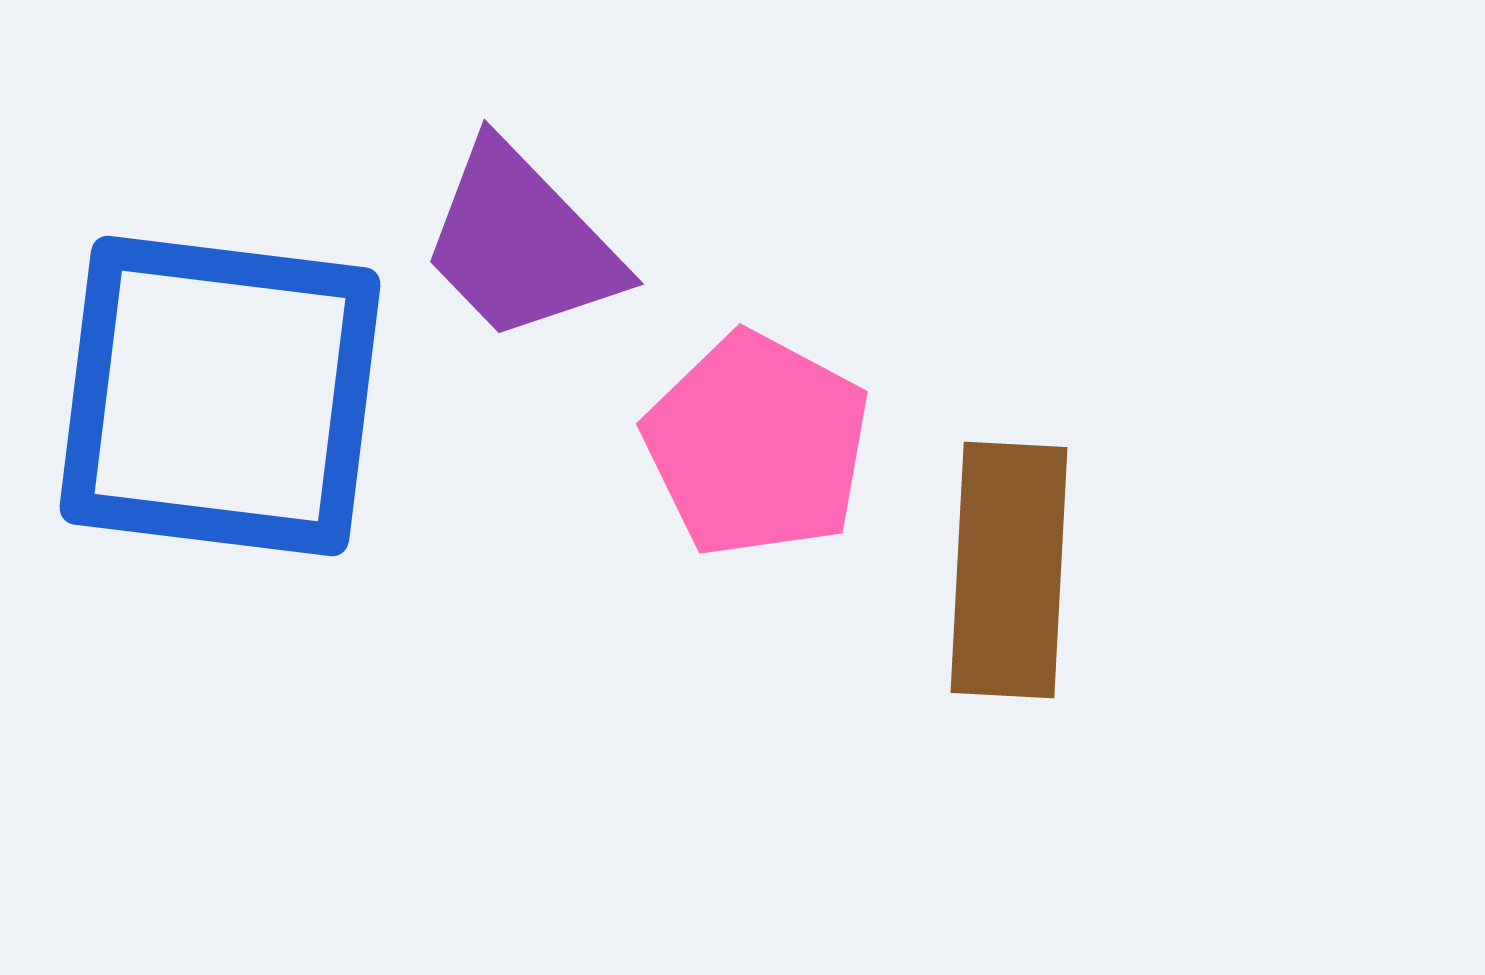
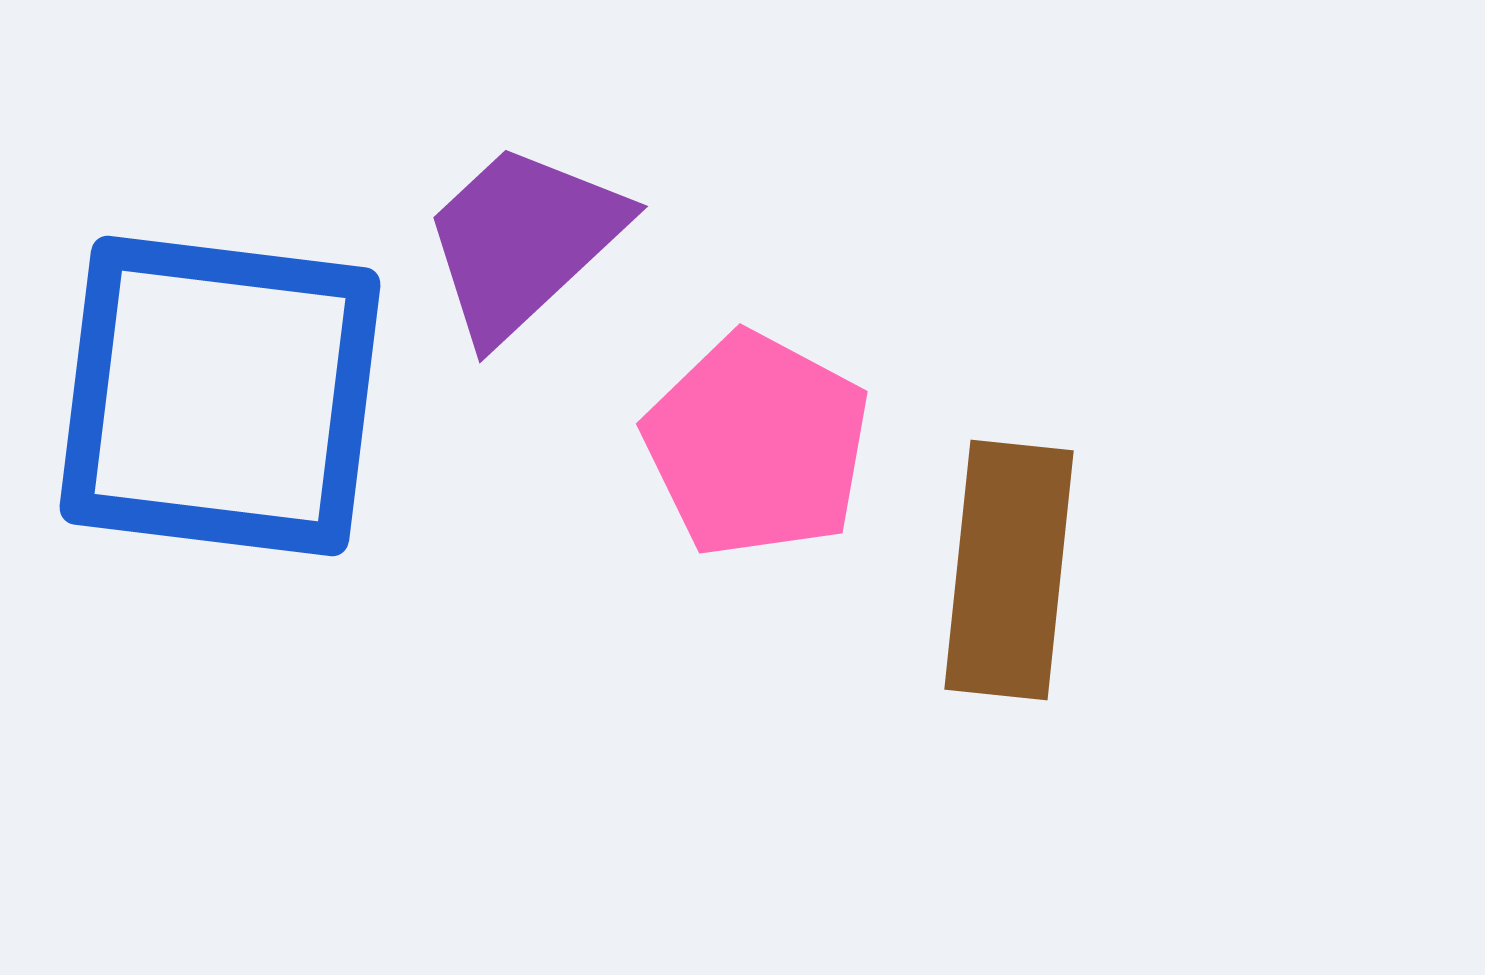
purple trapezoid: moved 2 px right, 2 px up; rotated 91 degrees clockwise
brown rectangle: rotated 3 degrees clockwise
